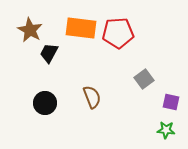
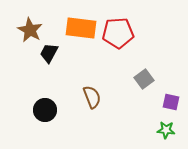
black circle: moved 7 px down
